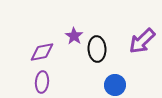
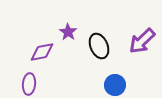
purple star: moved 6 px left, 4 px up
black ellipse: moved 2 px right, 3 px up; rotated 20 degrees counterclockwise
purple ellipse: moved 13 px left, 2 px down
